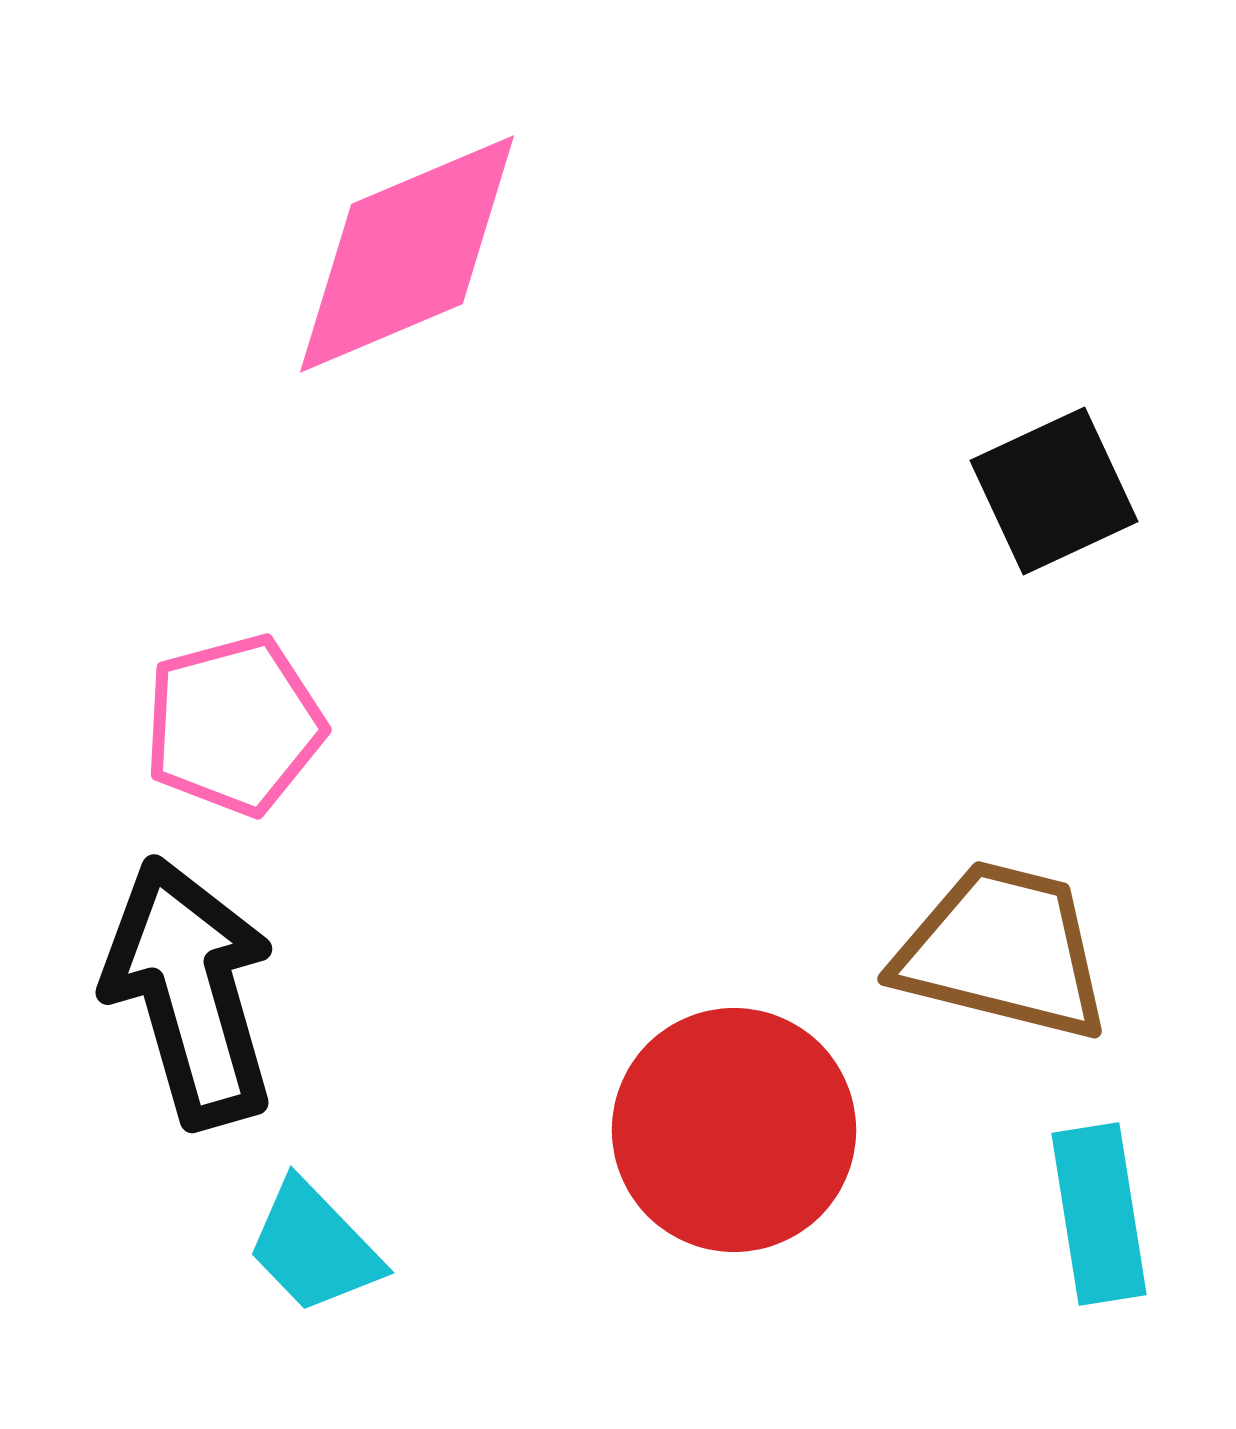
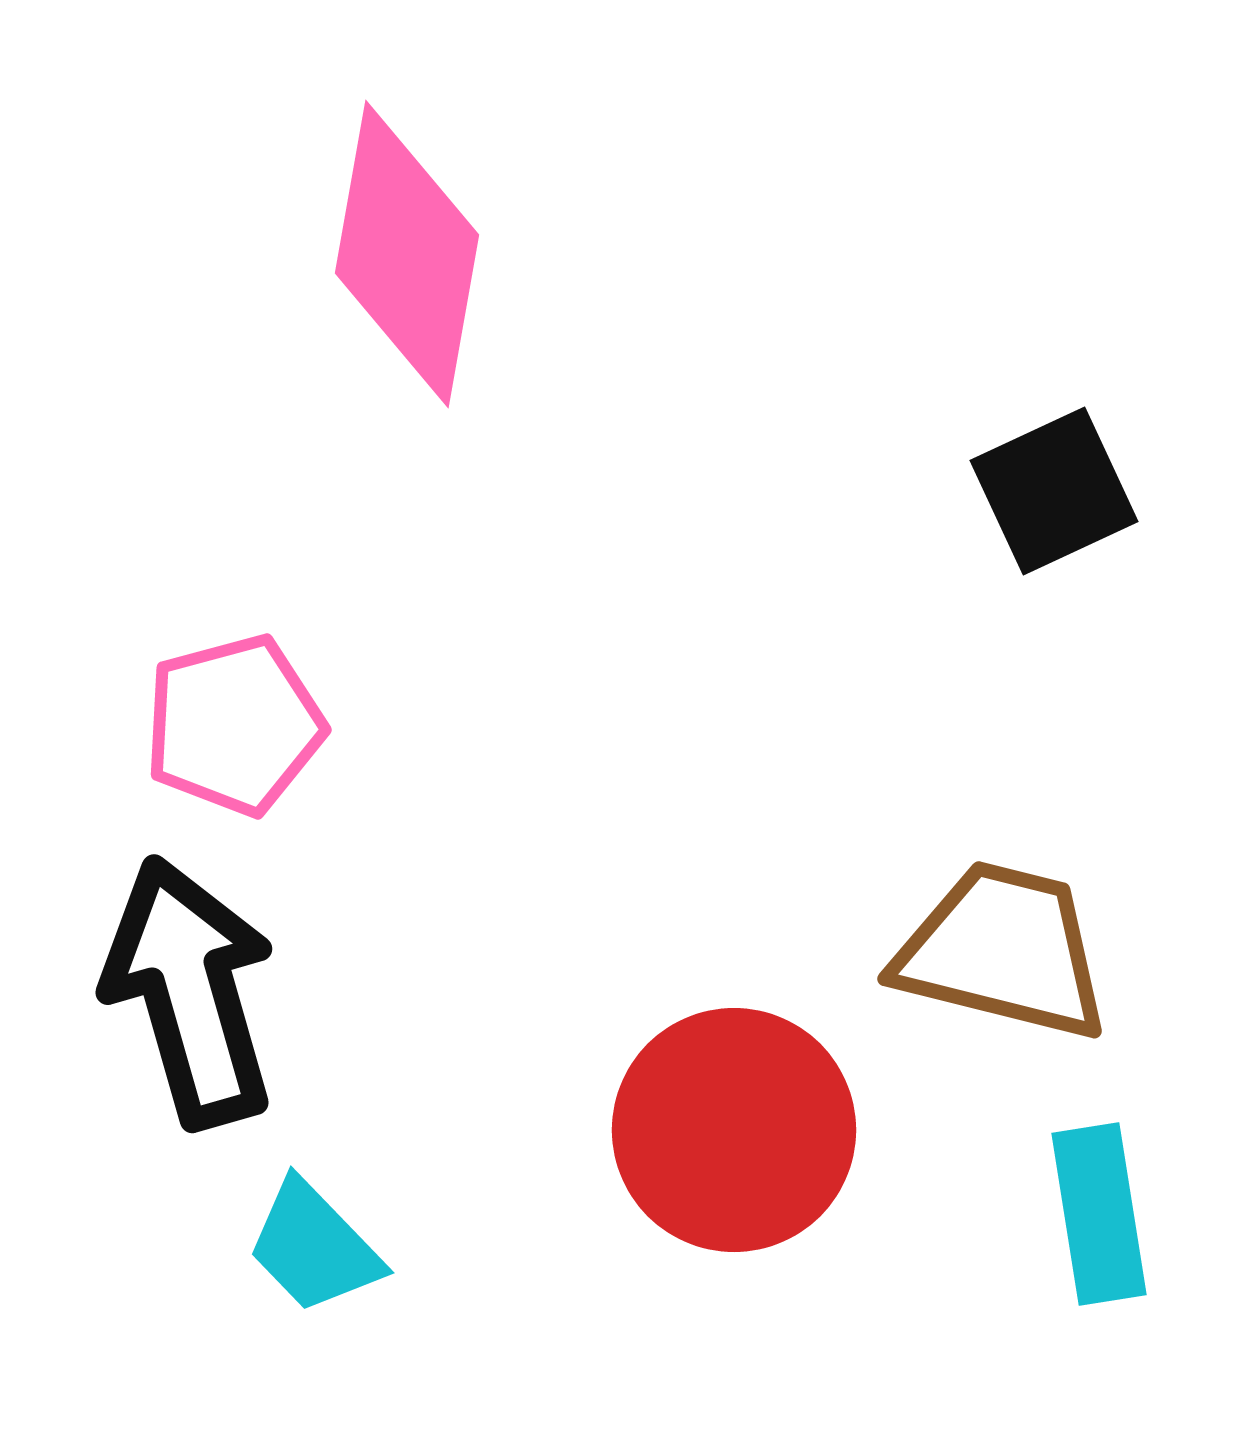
pink diamond: rotated 57 degrees counterclockwise
